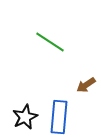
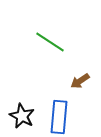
brown arrow: moved 6 px left, 4 px up
black star: moved 3 px left, 1 px up; rotated 20 degrees counterclockwise
